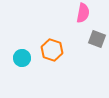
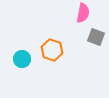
gray square: moved 1 px left, 2 px up
cyan circle: moved 1 px down
